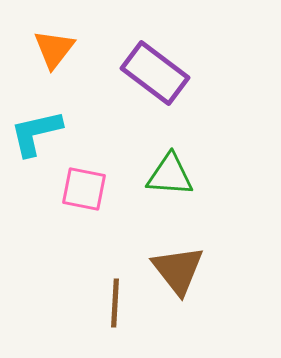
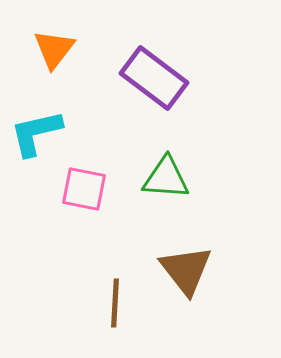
purple rectangle: moved 1 px left, 5 px down
green triangle: moved 4 px left, 3 px down
brown triangle: moved 8 px right
